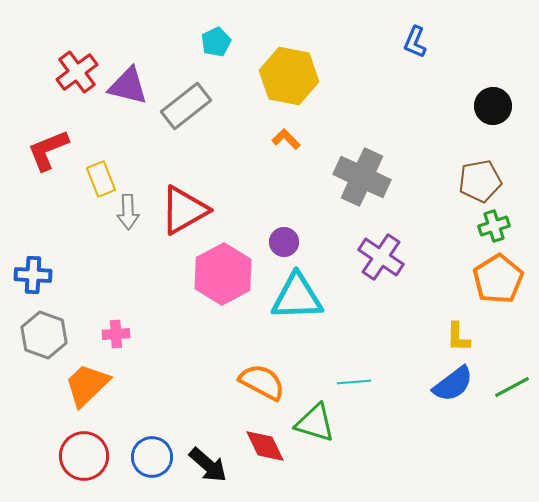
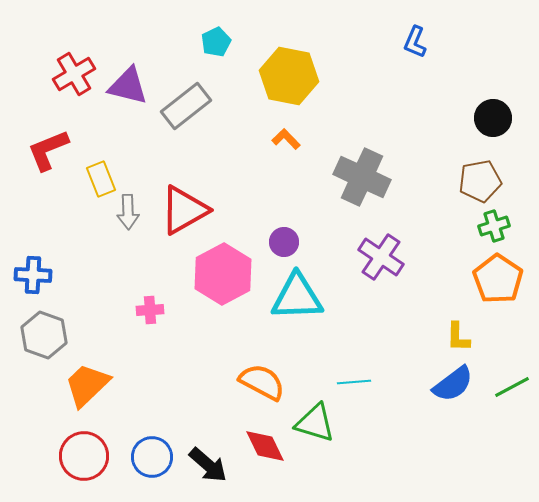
red cross: moved 3 px left, 2 px down; rotated 6 degrees clockwise
black circle: moved 12 px down
orange pentagon: rotated 6 degrees counterclockwise
pink cross: moved 34 px right, 24 px up
